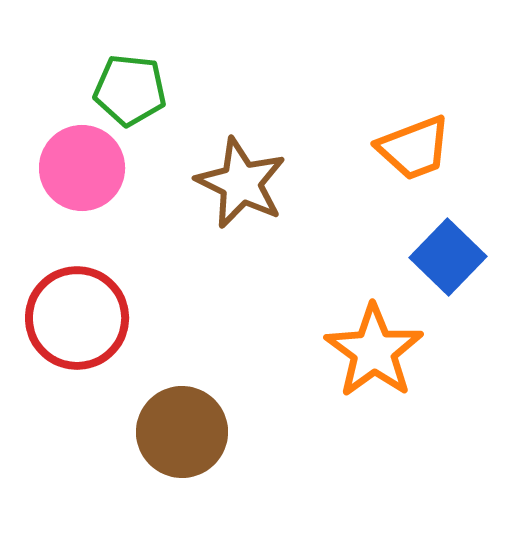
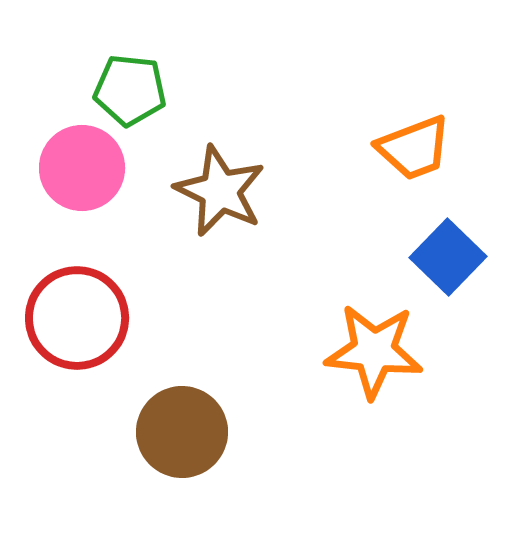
brown star: moved 21 px left, 8 px down
orange star: rotated 30 degrees counterclockwise
